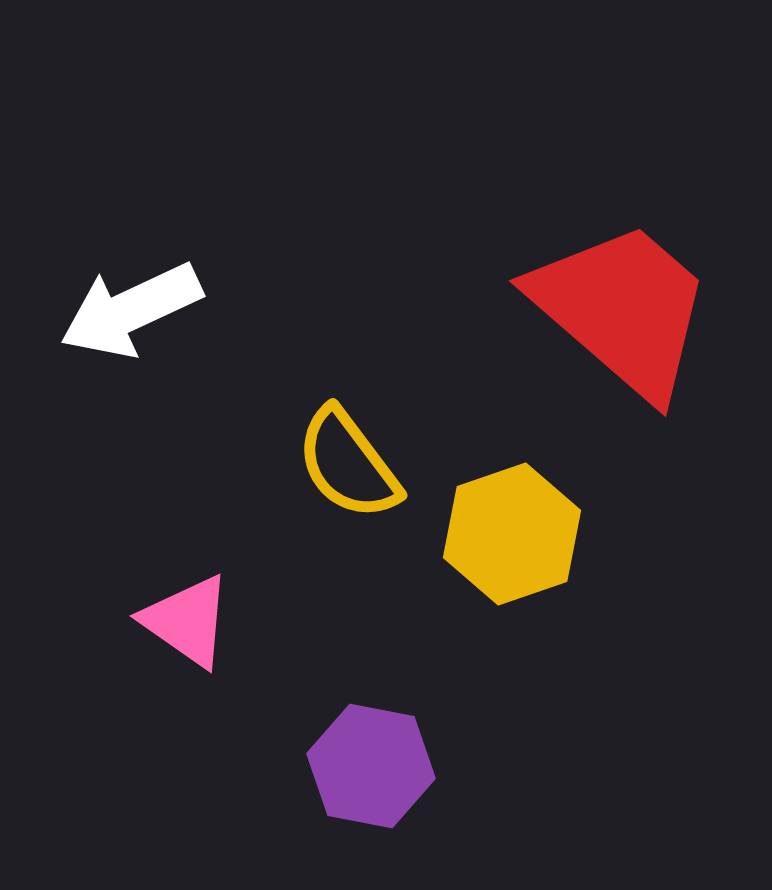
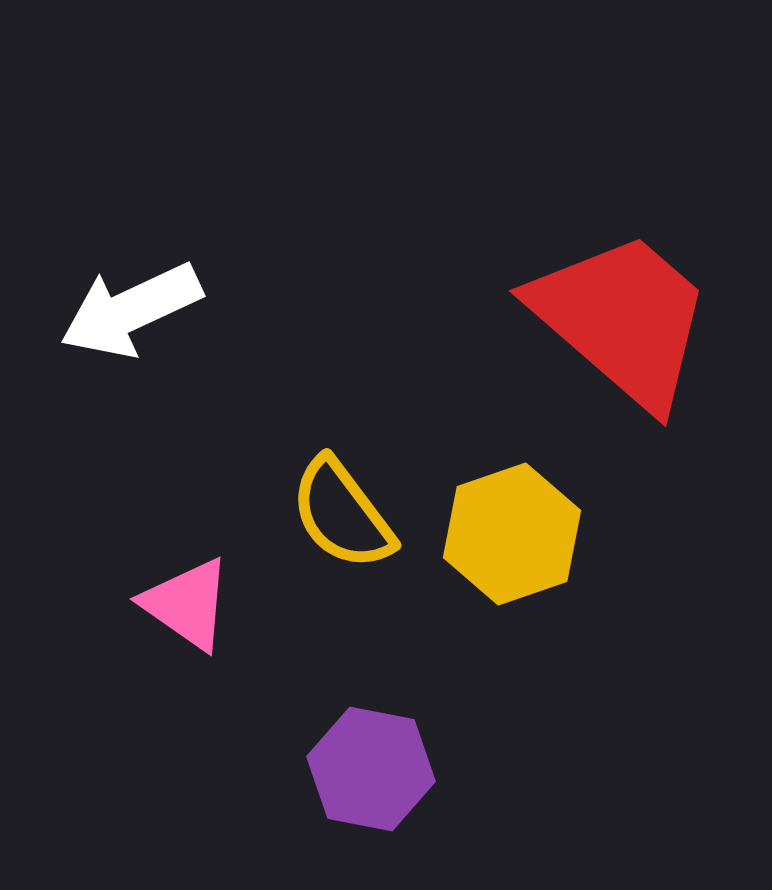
red trapezoid: moved 10 px down
yellow semicircle: moved 6 px left, 50 px down
pink triangle: moved 17 px up
purple hexagon: moved 3 px down
